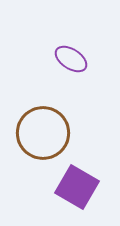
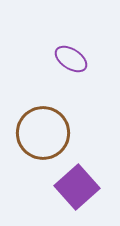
purple square: rotated 18 degrees clockwise
